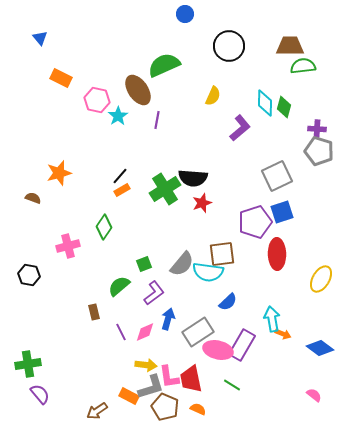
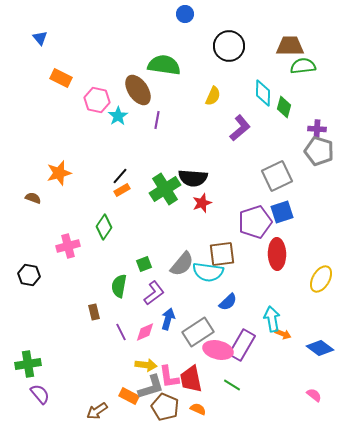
green semicircle at (164, 65): rotated 32 degrees clockwise
cyan diamond at (265, 103): moved 2 px left, 10 px up
green semicircle at (119, 286): rotated 40 degrees counterclockwise
